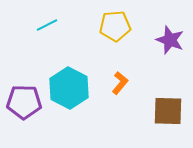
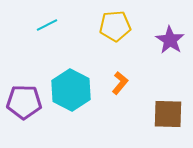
purple star: rotated 12 degrees clockwise
cyan hexagon: moved 2 px right, 2 px down
brown square: moved 3 px down
